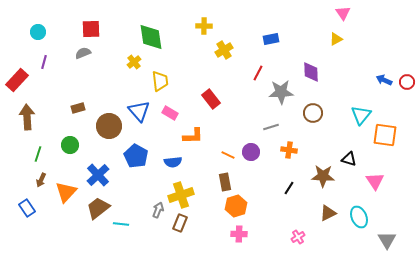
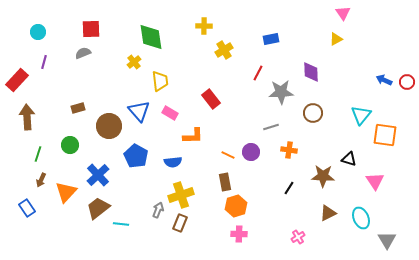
cyan ellipse at (359, 217): moved 2 px right, 1 px down
